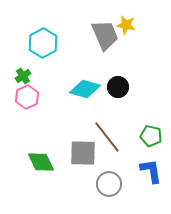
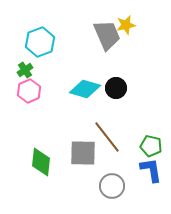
yellow star: rotated 24 degrees counterclockwise
gray trapezoid: moved 2 px right
cyan hexagon: moved 3 px left, 1 px up; rotated 8 degrees clockwise
green cross: moved 2 px right, 6 px up
black circle: moved 2 px left, 1 px down
pink hexagon: moved 2 px right, 6 px up
green pentagon: moved 10 px down
green diamond: rotated 32 degrees clockwise
blue L-shape: moved 1 px up
gray circle: moved 3 px right, 2 px down
